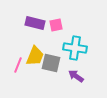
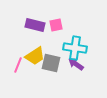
purple rectangle: moved 2 px down
yellow trapezoid: rotated 35 degrees clockwise
purple arrow: moved 12 px up
